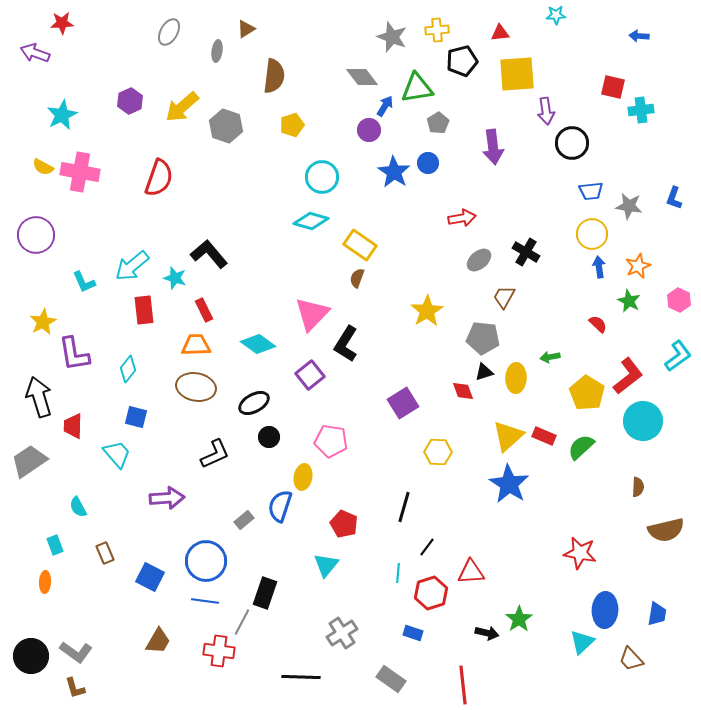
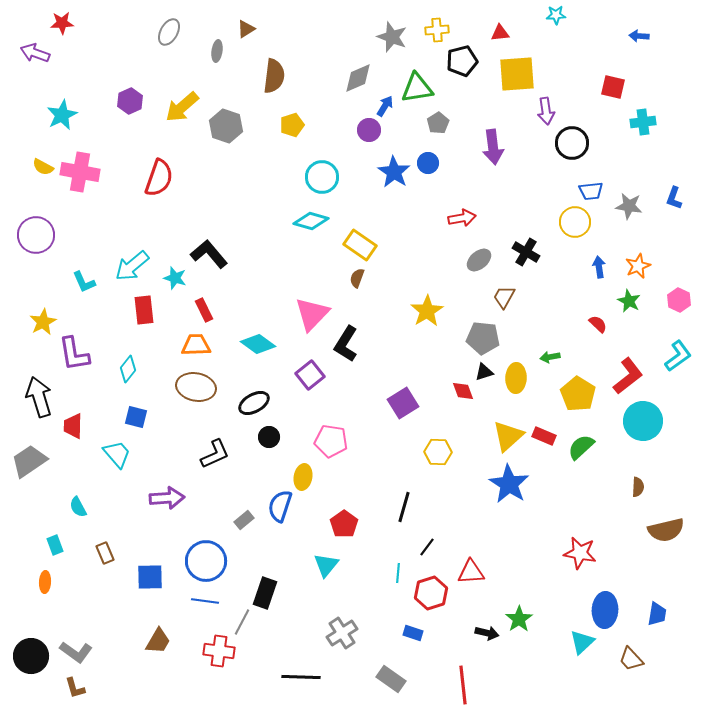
gray diamond at (362, 77): moved 4 px left, 1 px down; rotated 76 degrees counterclockwise
cyan cross at (641, 110): moved 2 px right, 12 px down
yellow circle at (592, 234): moved 17 px left, 12 px up
yellow pentagon at (587, 393): moved 9 px left, 1 px down
red pentagon at (344, 524): rotated 12 degrees clockwise
blue square at (150, 577): rotated 28 degrees counterclockwise
